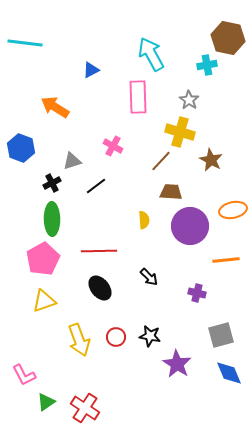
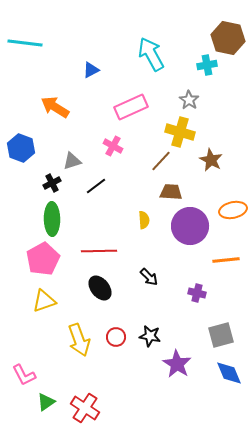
pink rectangle: moved 7 px left, 10 px down; rotated 68 degrees clockwise
